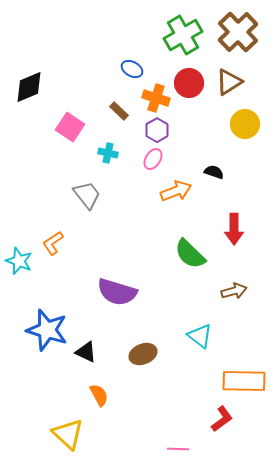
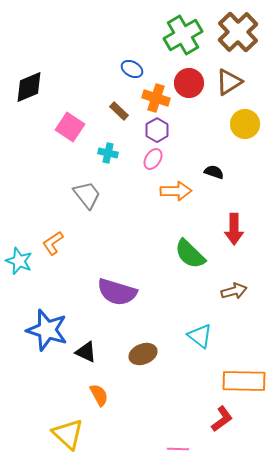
orange arrow: rotated 20 degrees clockwise
